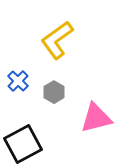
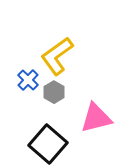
yellow L-shape: moved 16 px down
blue cross: moved 10 px right, 1 px up
black square: moved 25 px right; rotated 21 degrees counterclockwise
